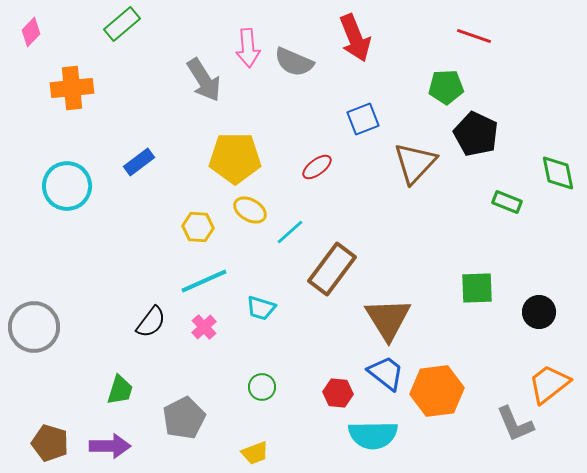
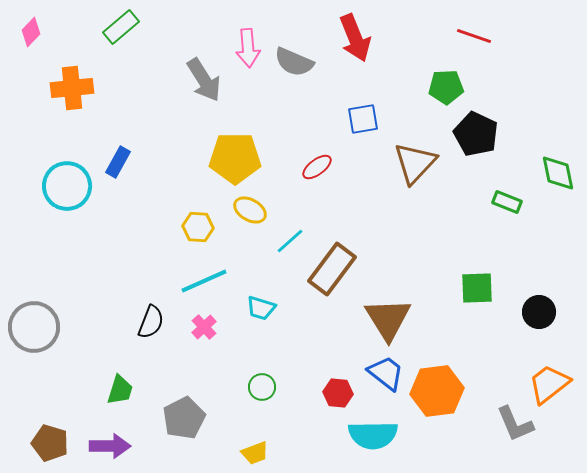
green rectangle at (122, 24): moved 1 px left, 3 px down
blue square at (363, 119): rotated 12 degrees clockwise
blue rectangle at (139, 162): moved 21 px left; rotated 24 degrees counterclockwise
cyan line at (290, 232): moved 9 px down
black semicircle at (151, 322): rotated 16 degrees counterclockwise
